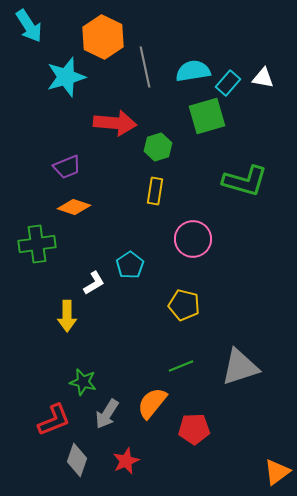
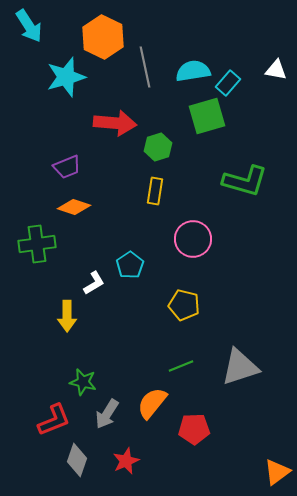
white triangle: moved 13 px right, 8 px up
